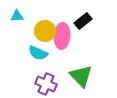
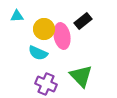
yellow circle: moved 1 px left, 2 px up
pink ellipse: rotated 15 degrees counterclockwise
